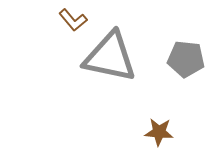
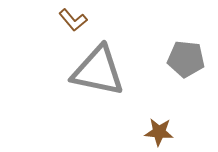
gray triangle: moved 12 px left, 14 px down
